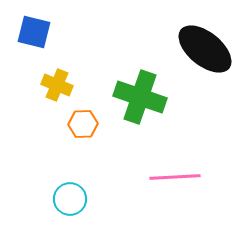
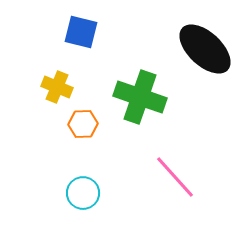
blue square: moved 47 px right
black ellipse: rotated 4 degrees clockwise
yellow cross: moved 2 px down
pink line: rotated 51 degrees clockwise
cyan circle: moved 13 px right, 6 px up
